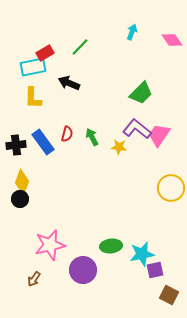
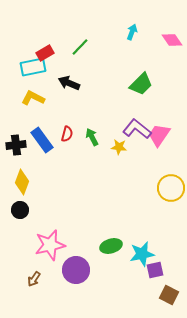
green trapezoid: moved 9 px up
yellow L-shape: rotated 115 degrees clockwise
blue rectangle: moved 1 px left, 2 px up
black circle: moved 11 px down
green ellipse: rotated 10 degrees counterclockwise
purple circle: moved 7 px left
